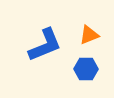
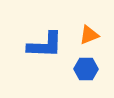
blue L-shape: rotated 24 degrees clockwise
